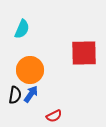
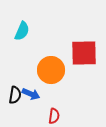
cyan semicircle: moved 2 px down
orange circle: moved 21 px right
blue arrow: rotated 78 degrees clockwise
red semicircle: rotated 56 degrees counterclockwise
